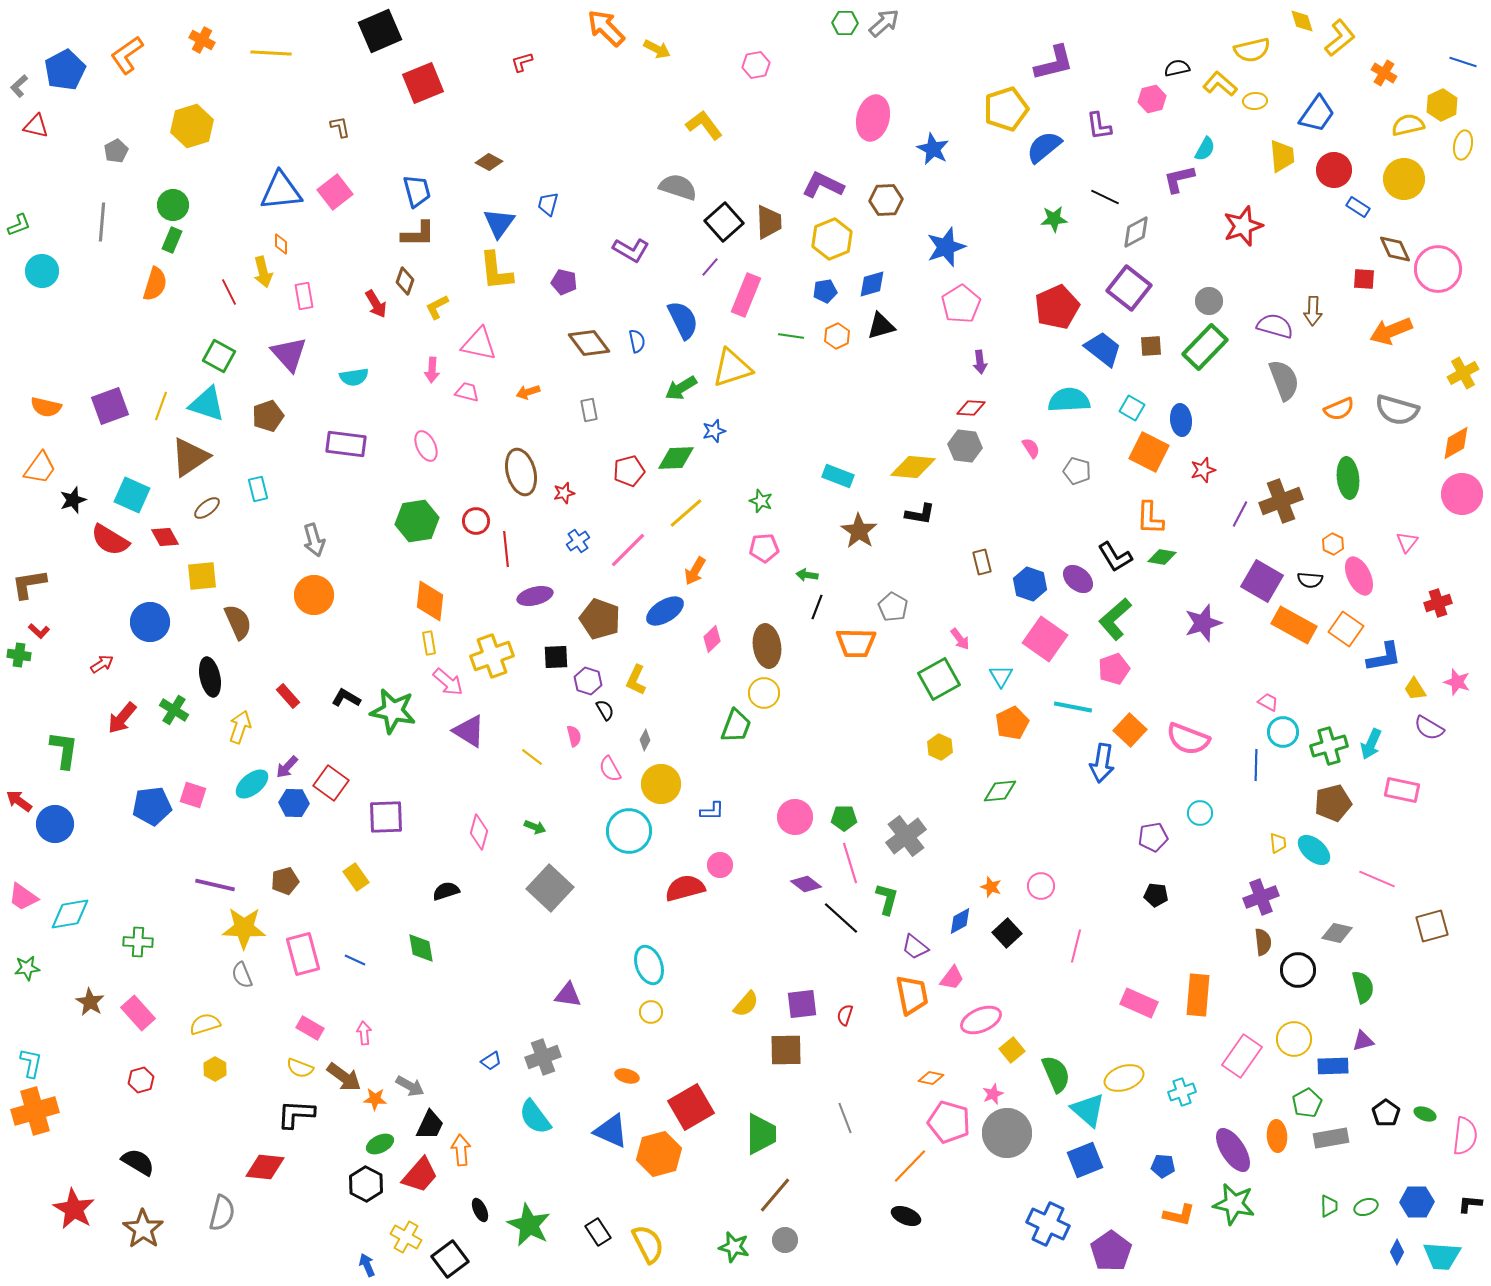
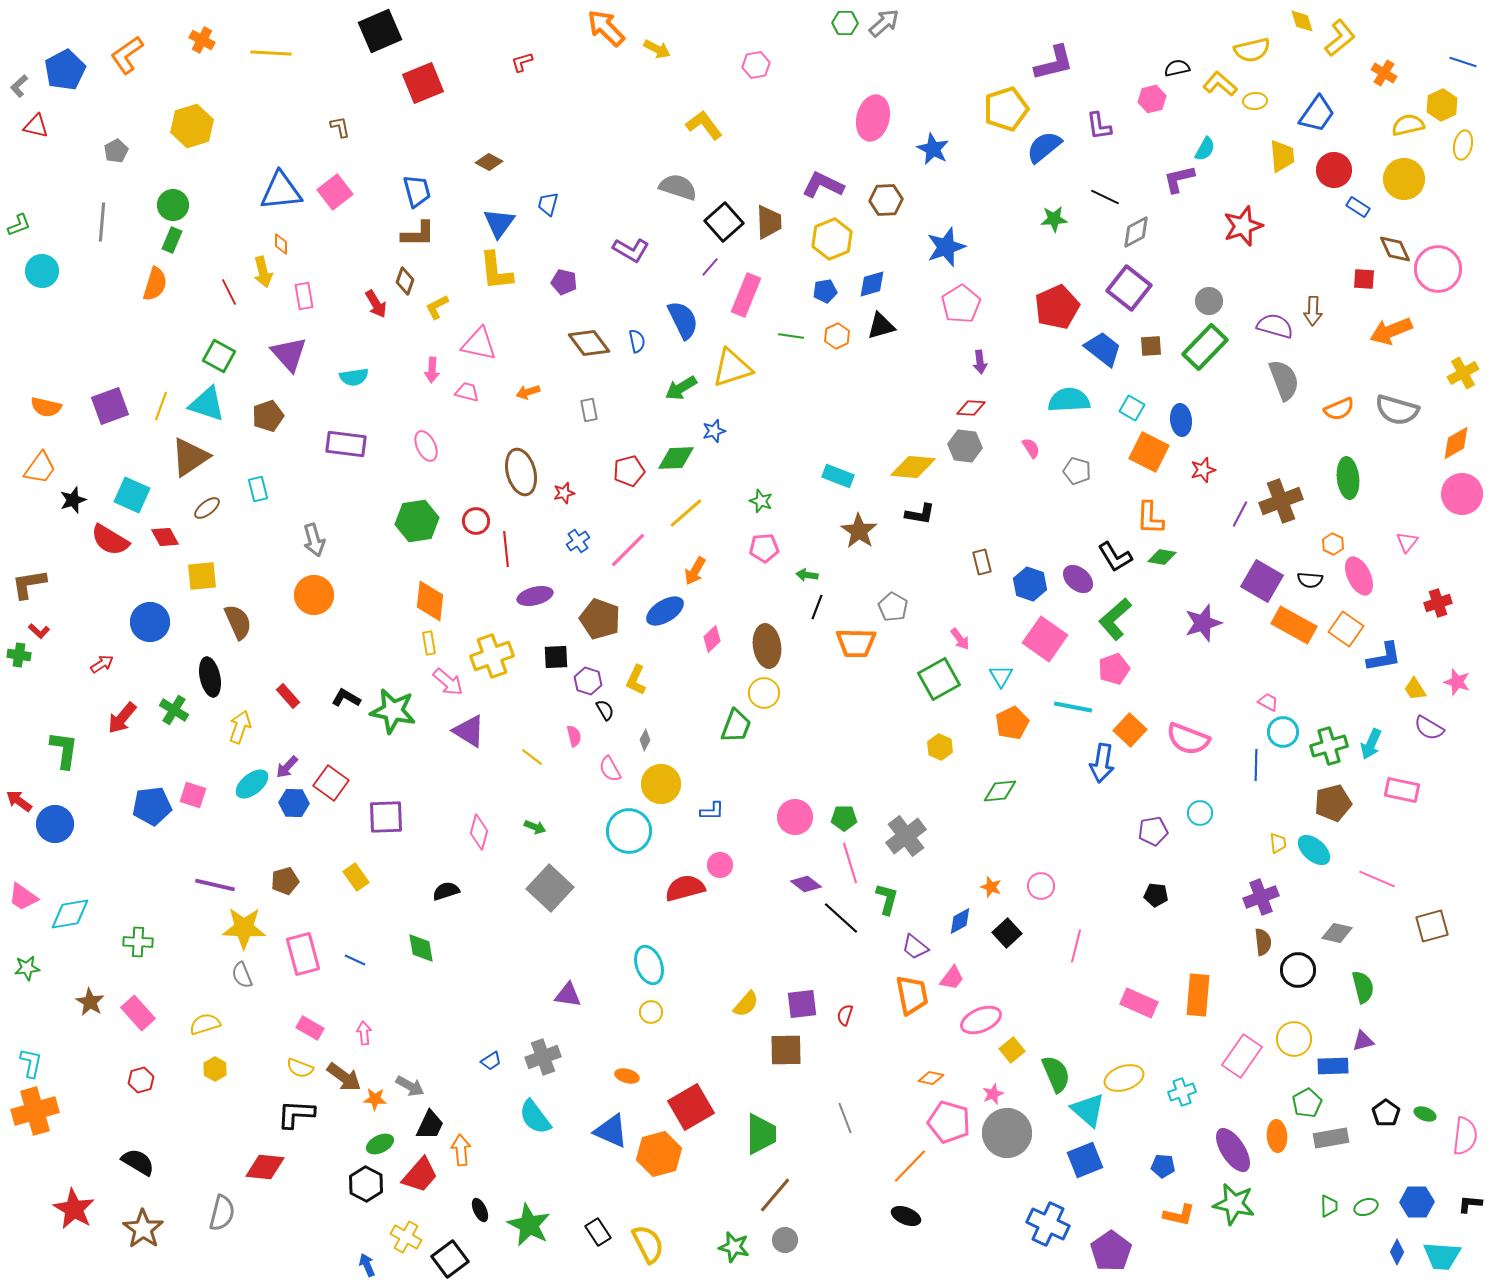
purple pentagon at (1153, 837): moved 6 px up
